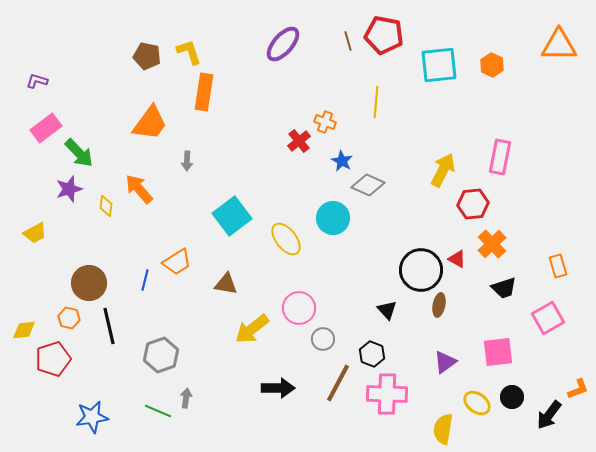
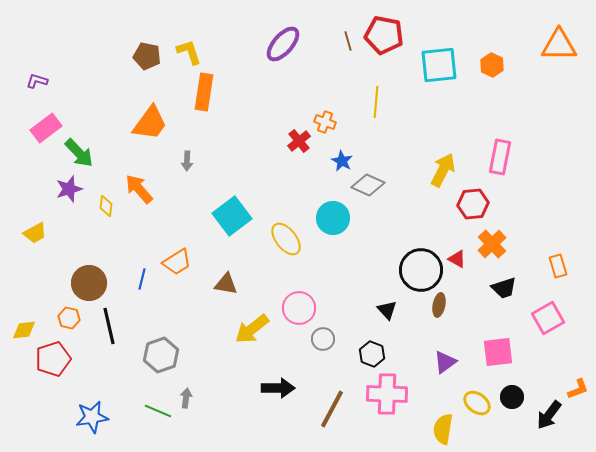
blue line at (145, 280): moved 3 px left, 1 px up
brown line at (338, 383): moved 6 px left, 26 px down
